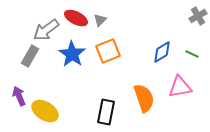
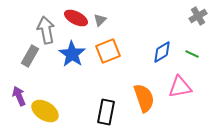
gray arrow: rotated 116 degrees clockwise
